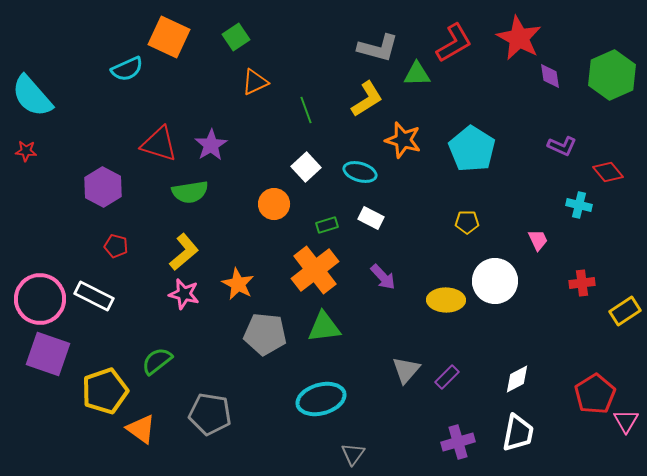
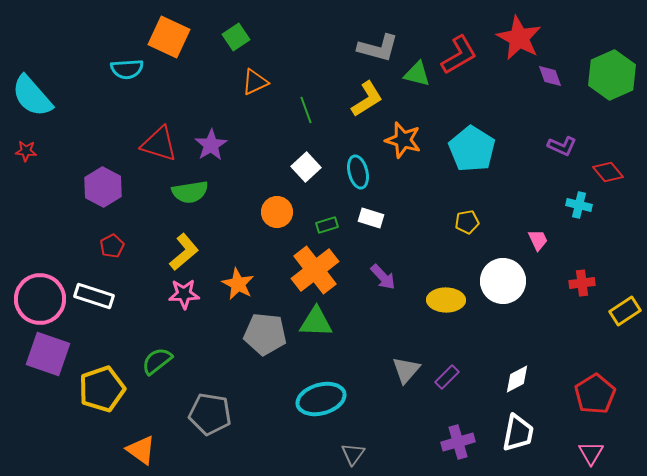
red L-shape at (454, 43): moved 5 px right, 12 px down
cyan semicircle at (127, 69): rotated 20 degrees clockwise
green triangle at (417, 74): rotated 16 degrees clockwise
purple diamond at (550, 76): rotated 12 degrees counterclockwise
cyan ellipse at (360, 172): moved 2 px left; rotated 60 degrees clockwise
orange circle at (274, 204): moved 3 px right, 8 px down
white rectangle at (371, 218): rotated 10 degrees counterclockwise
yellow pentagon at (467, 222): rotated 10 degrees counterclockwise
red pentagon at (116, 246): moved 4 px left; rotated 30 degrees clockwise
white circle at (495, 281): moved 8 px right
pink star at (184, 294): rotated 16 degrees counterclockwise
white rectangle at (94, 296): rotated 9 degrees counterclockwise
green triangle at (324, 327): moved 8 px left, 5 px up; rotated 9 degrees clockwise
yellow pentagon at (105, 391): moved 3 px left, 2 px up
pink triangle at (626, 421): moved 35 px left, 32 px down
orange triangle at (141, 429): moved 21 px down
